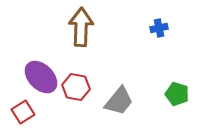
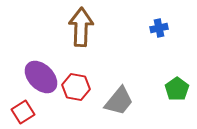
green pentagon: moved 5 px up; rotated 20 degrees clockwise
